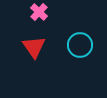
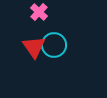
cyan circle: moved 26 px left
